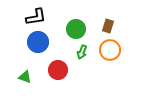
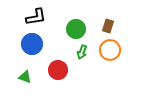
blue circle: moved 6 px left, 2 px down
